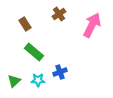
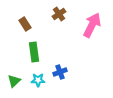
green rectangle: rotated 42 degrees clockwise
